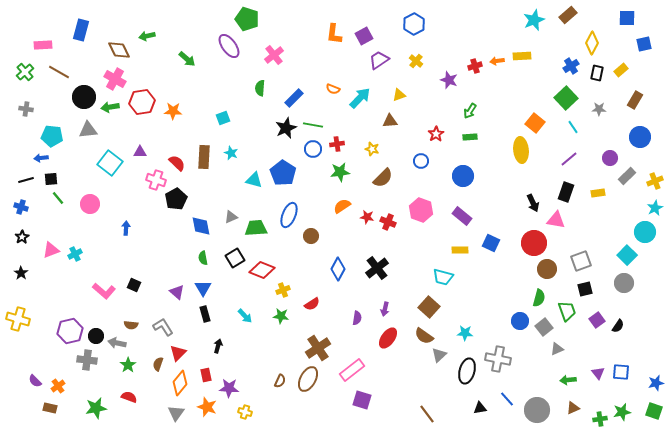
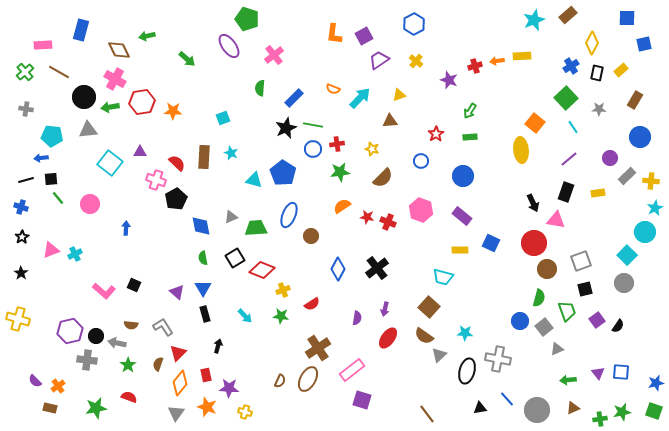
yellow cross at (655, 181): moved 4 px left; rotated 28 degrees clockwise
